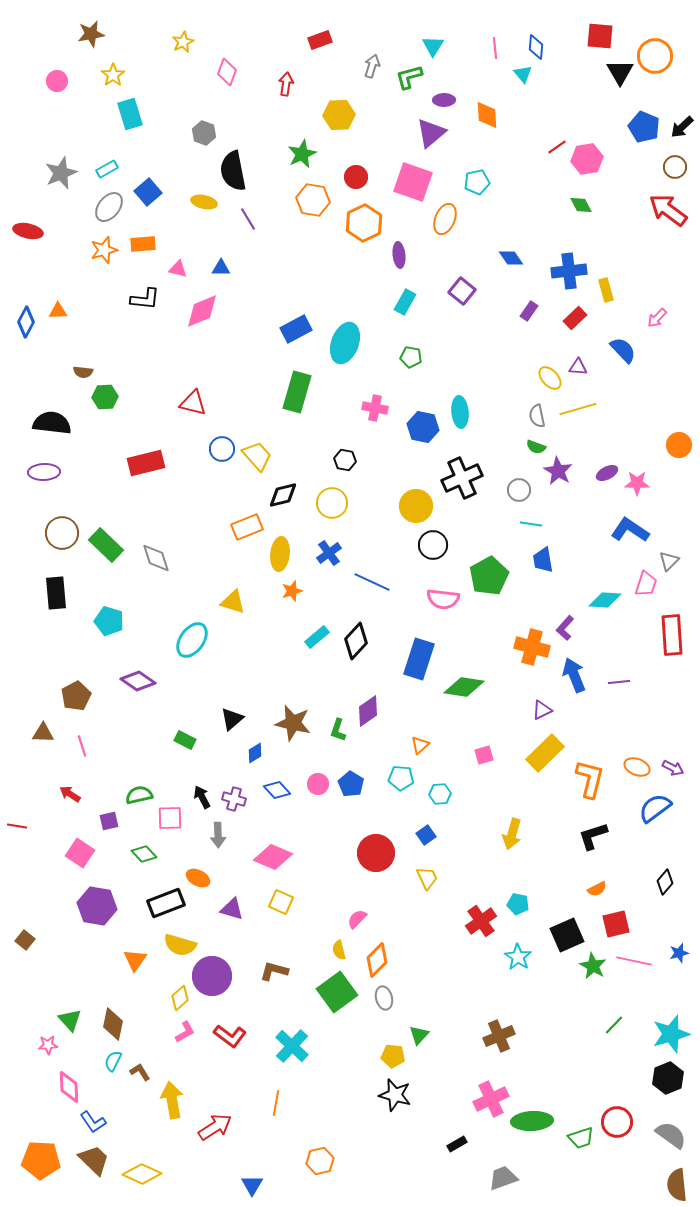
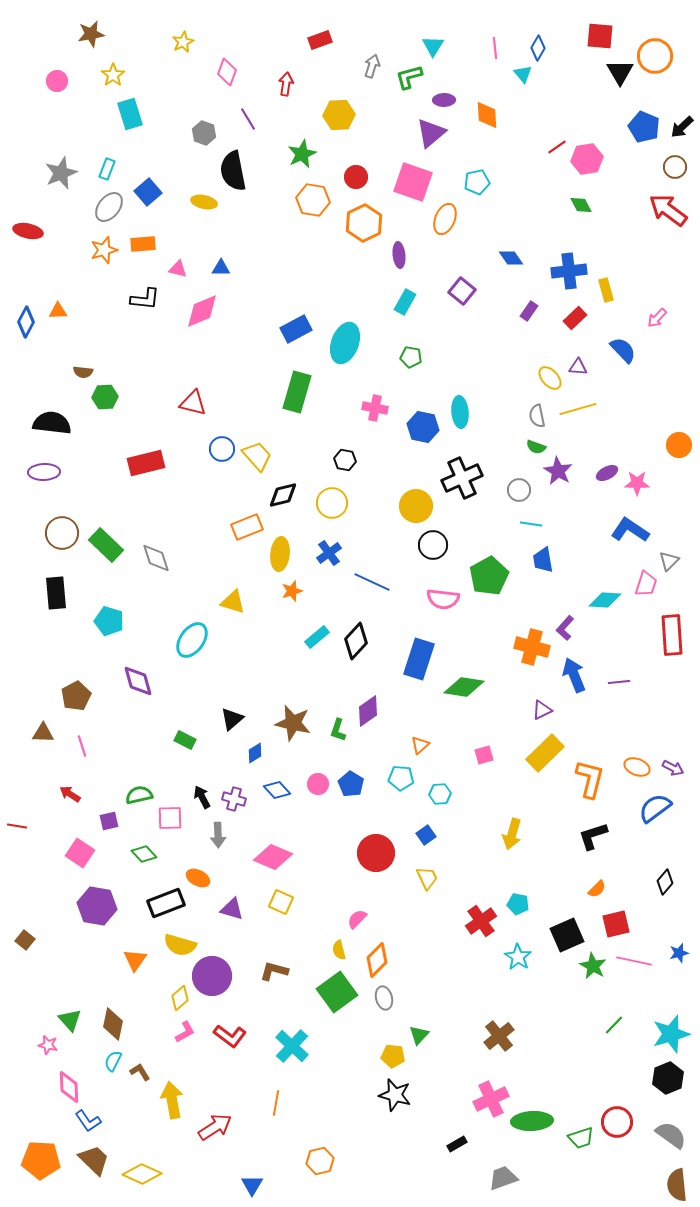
blue diamond at (536, 47): moved 2 px right, 1 px down; rotated 25 degrees clockwise
cyan rectangle at (107, 169): rotated 40 degrees counterclockwise
purple line at (248, 219): moved 100 px up
purple diamond at (138, 681): rotated 40 degrees clockwise
orange semicircle at (597, 889): rotated 18 degrees counterclockwise
brown cross at (499, 1036): rotated 16 degrees counterclockwise
pink star at (48, 1045): rotated 18 degrees clockwise
blue L-shape at (93, 1122): moved 5 px left, 1 px up
